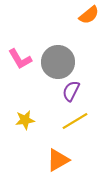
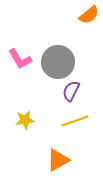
yellow line: rotated 12 degrees clockwise
